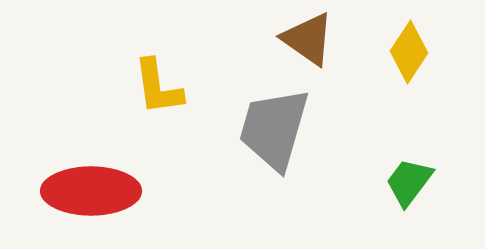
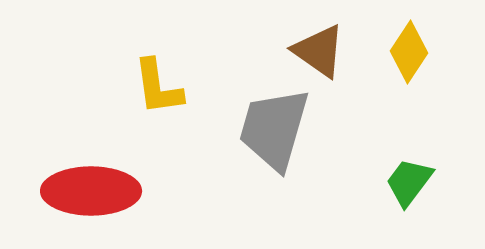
brown triangle: moved 11 px right, 12 px down
